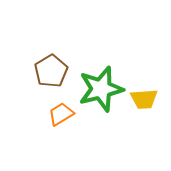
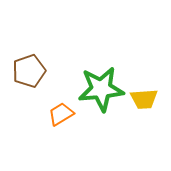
brown pentagon: moved 22 px left; rotated 12 degrees clockwise
green star: rotated 9 degrees clockwise
